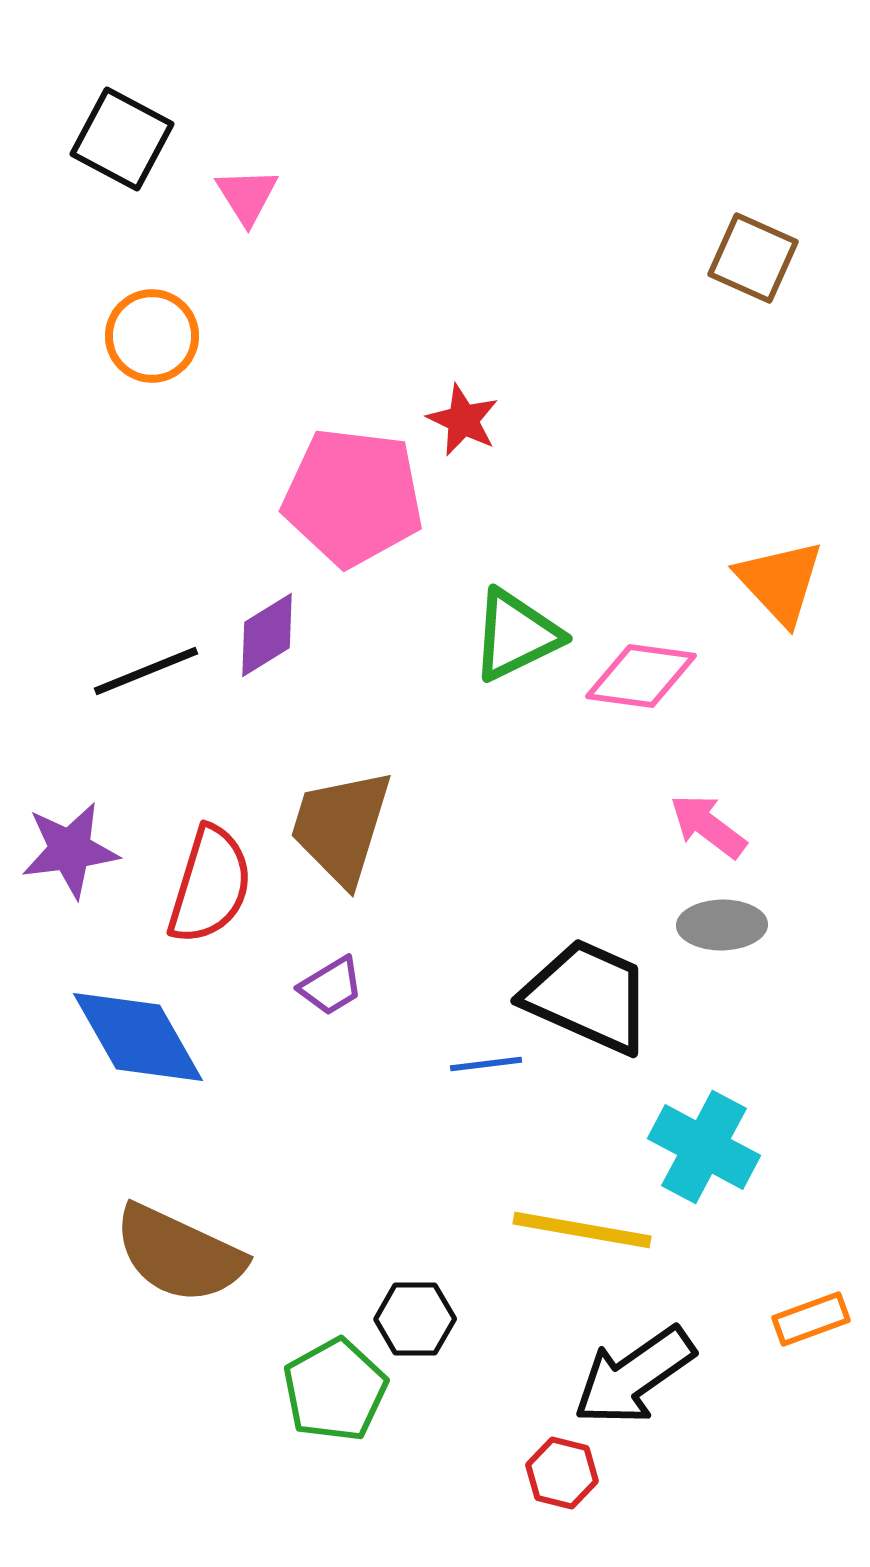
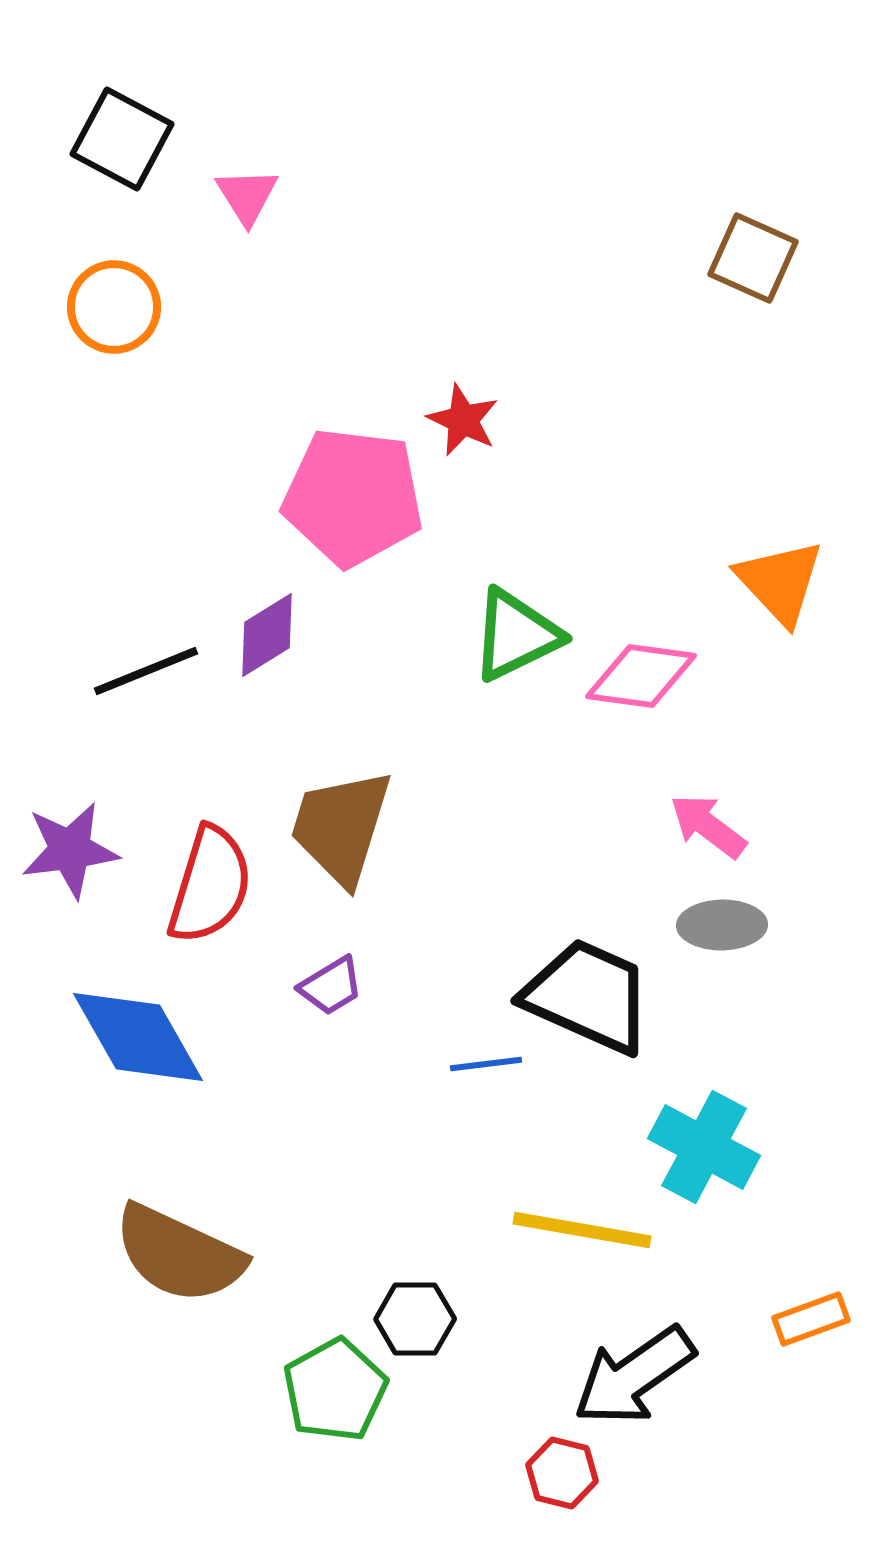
orange circle: moved 38 px left, 29 px up
